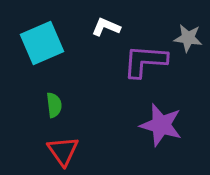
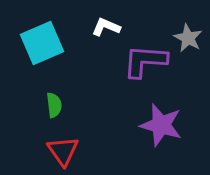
gray star: rotated 20 degrees clockwise
